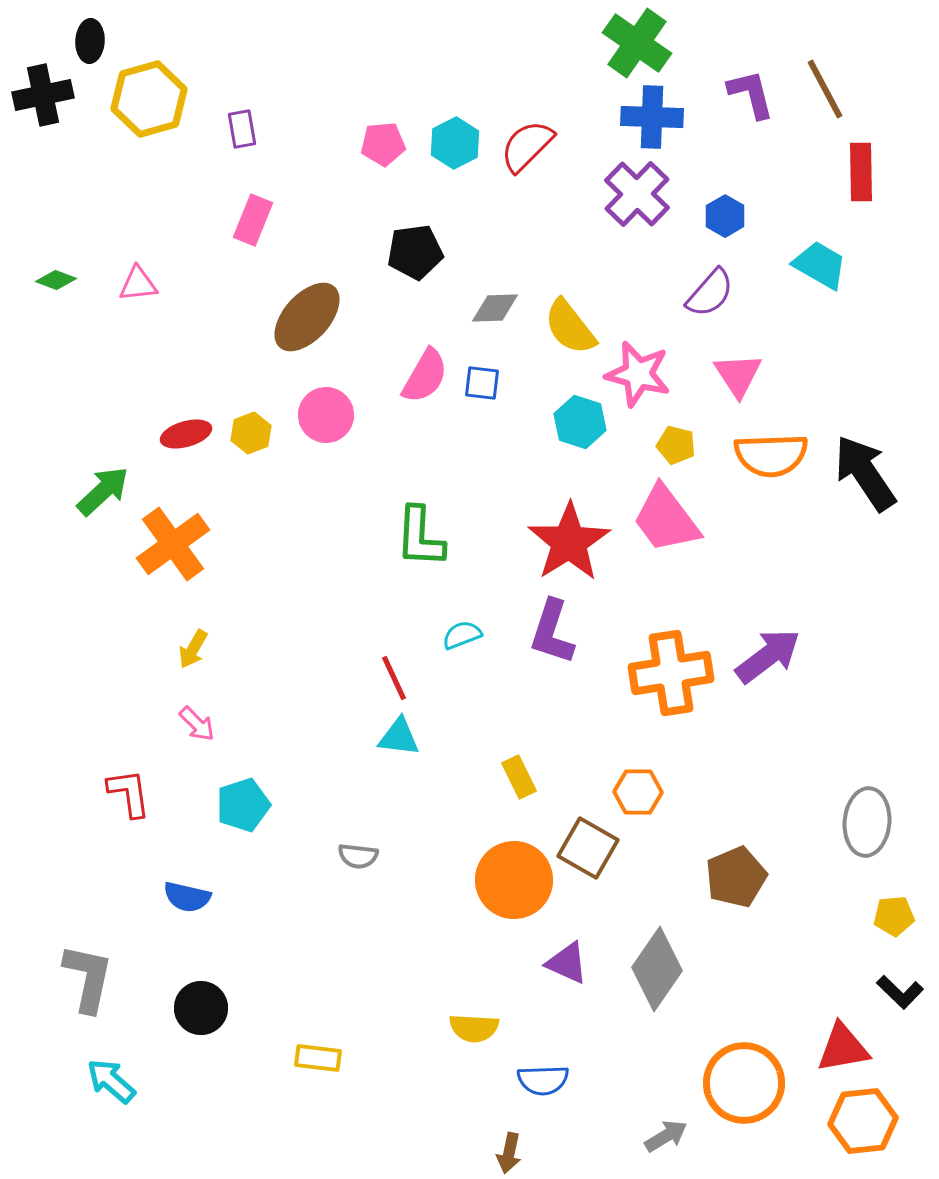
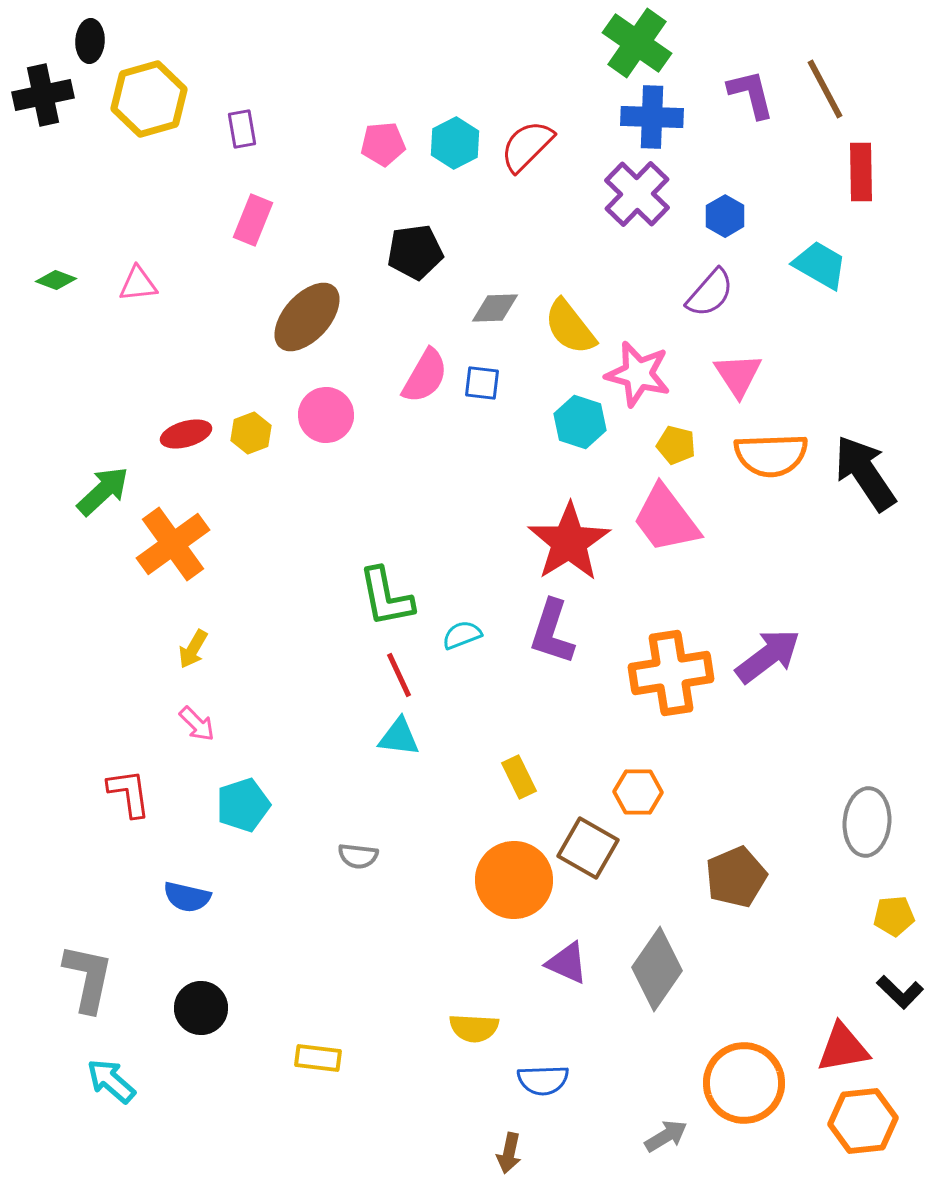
green L-shape at (420, 537): moved 34 px left, 60 px down; rotated 14 degrees counterclockwise
red line at (394, 678): moved 5 px right, 3 px up
